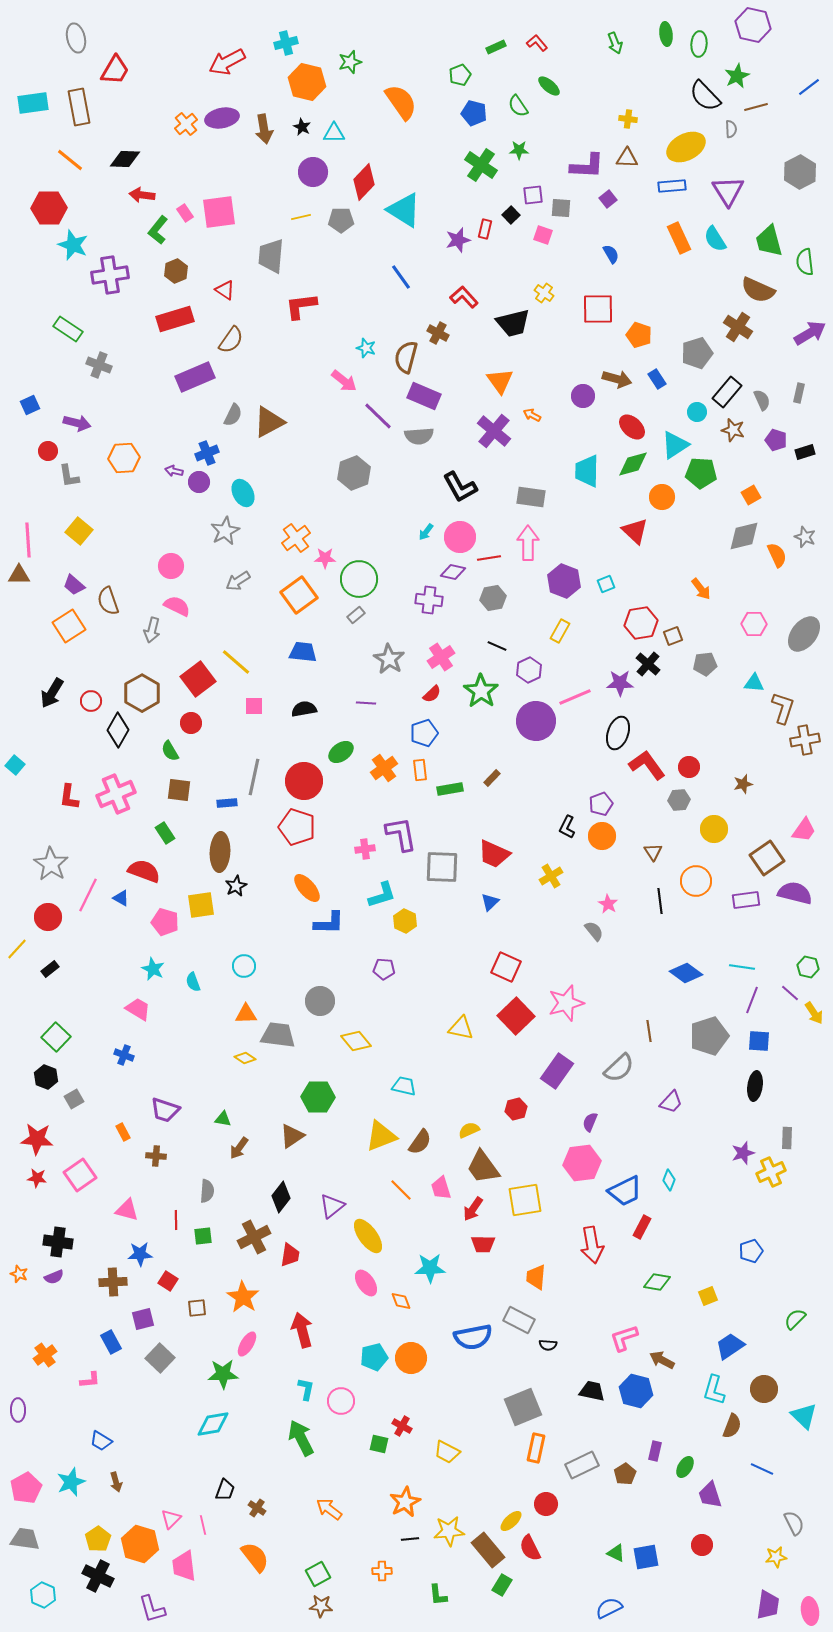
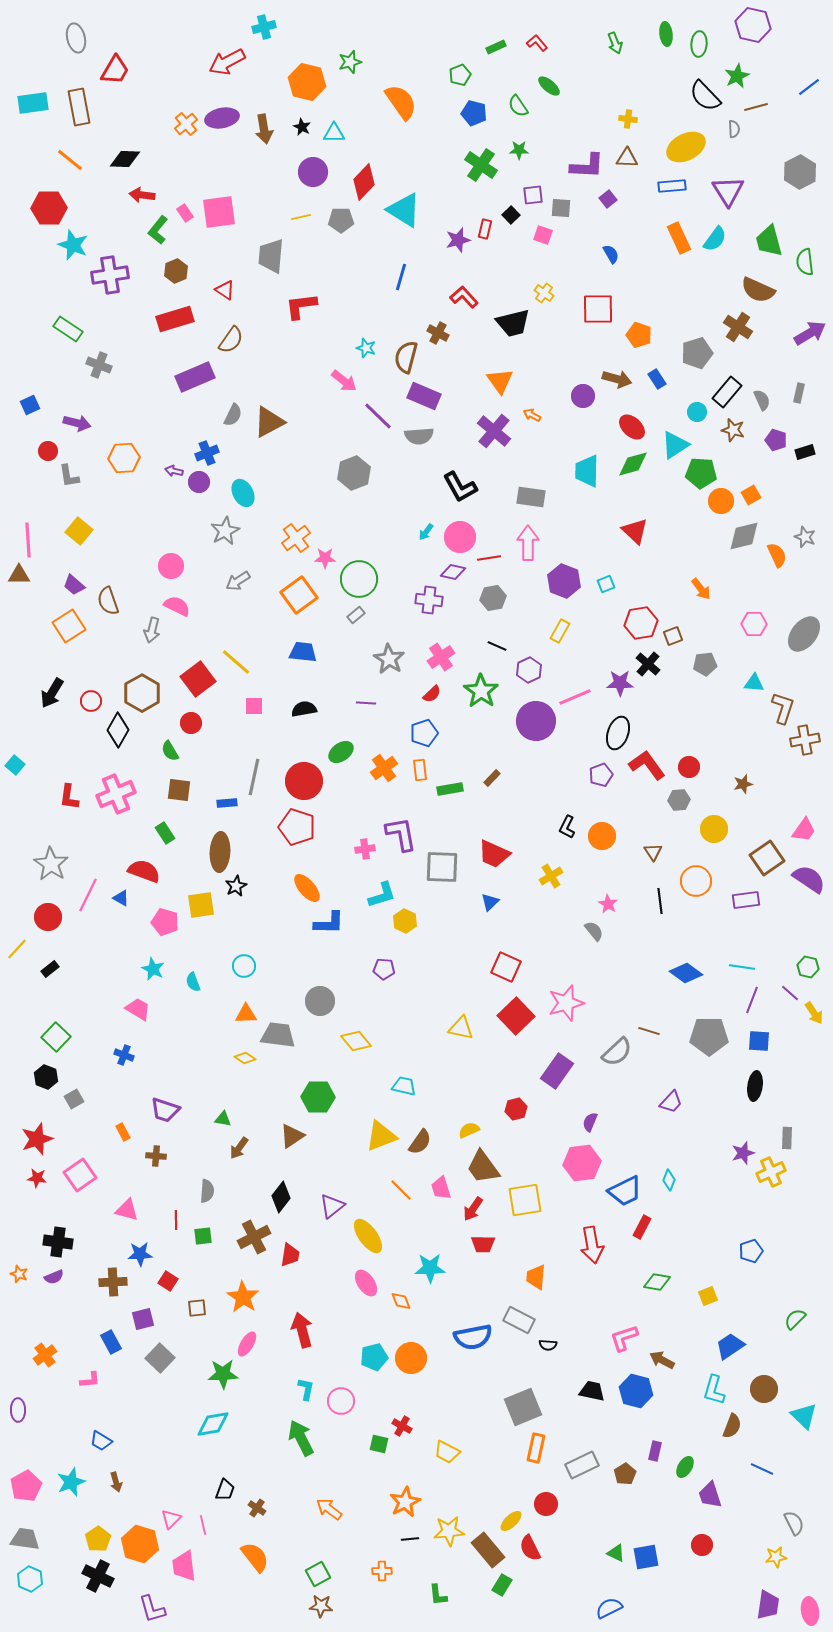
cyan cross at (286, 43): moved 22 px left, 16 px up
gray semicircle at (731, 129): moved 3 px right
cyan semicircle at (715, 239): rotated 112 degrees counterclockwise
blue line at (401, 277): rotated 52 degrees clockwise
orange circle at (662, 497): moved 59 px right, 4 px down
purple pentagon at (601, 804): moved 29 px up
purple semicircle at (795, 893): moved 14 px right, 14 px up; rotated 20 degrees clockwise
brown line at (649, 1031): rotated 65 degrees counterclockwise
gray pentagon at (709, 1036): rotated 18 degrees clockwise
gray semicircle at (619, 1068): moved 2 px left, 16 px up
red star at (37, 1139): rotated 24 degrees counterclockwise
pink pentagon at (26, 1488): moved 2 px up
cyan hexagon at (43, 1595): moved 13 px left, 16 px up
